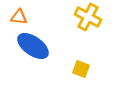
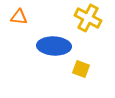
yellow cross: moved 1 px down
blue ellipse: moved 21 px right; rotated 32 degrees counterclockwise
